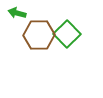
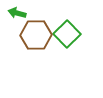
brown hexagon: moved 3 px left
